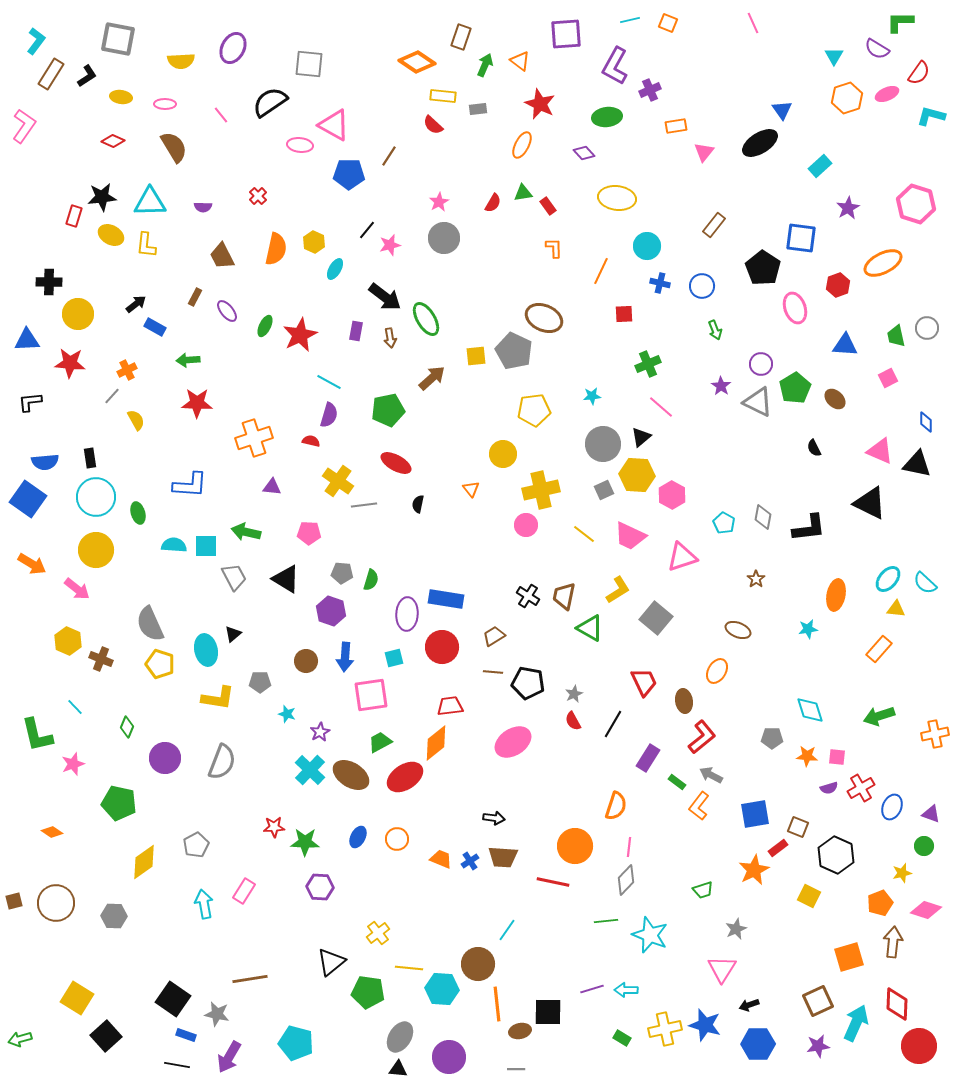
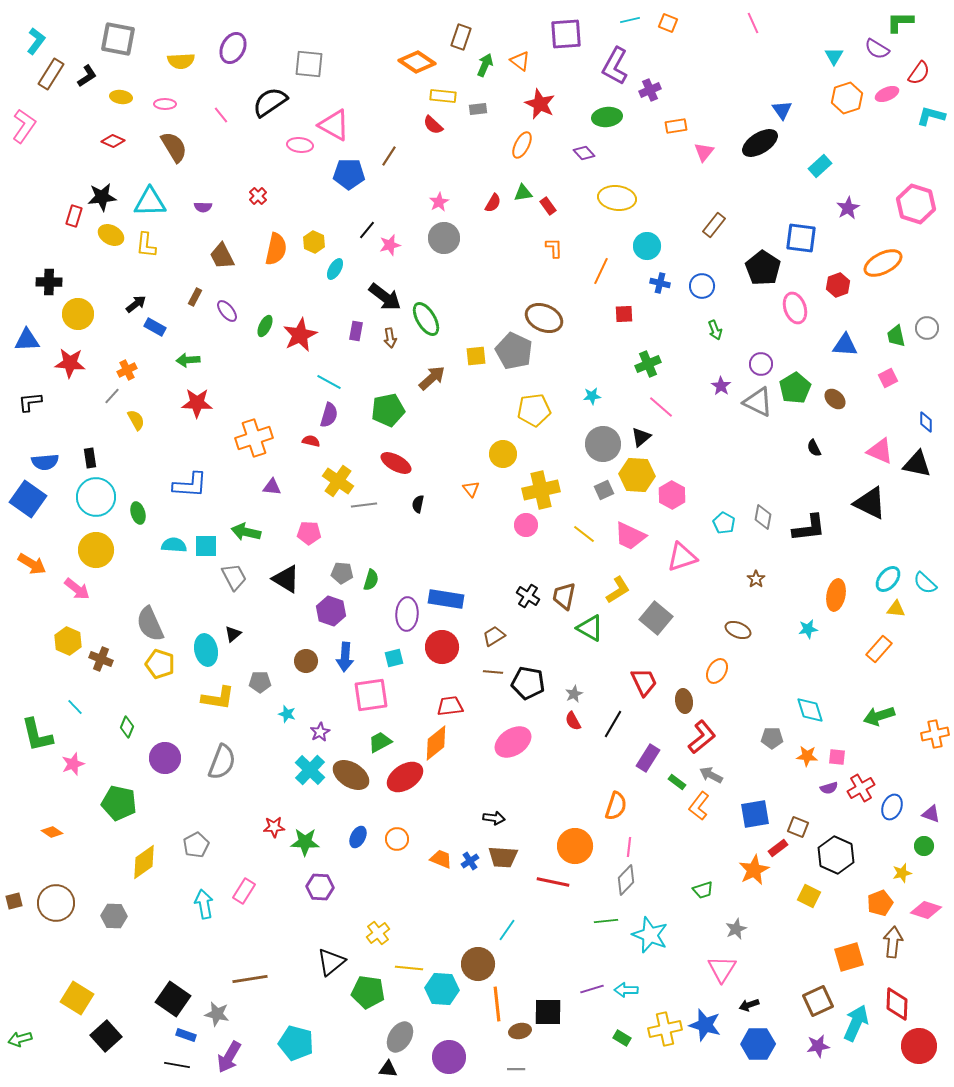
black triangle at (398, 1069): moved 10 px left
